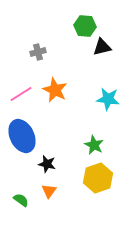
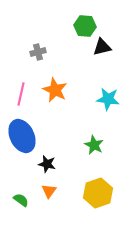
pink line: rotated 45 degrees counterclockwise
yellow hexagon: moved 15 px down
